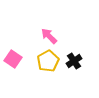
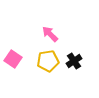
pink arrow: moved 1 px right, 2 px up
yellow pentagon: rotated 20 degrees clockwise
